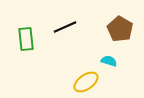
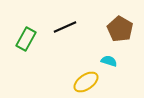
green rectangle: rotated 35 degrees clockwise
